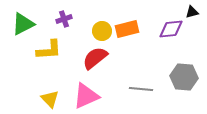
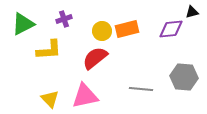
pink triangle: moved 1 px left; rotated 12 degrees clockwise
